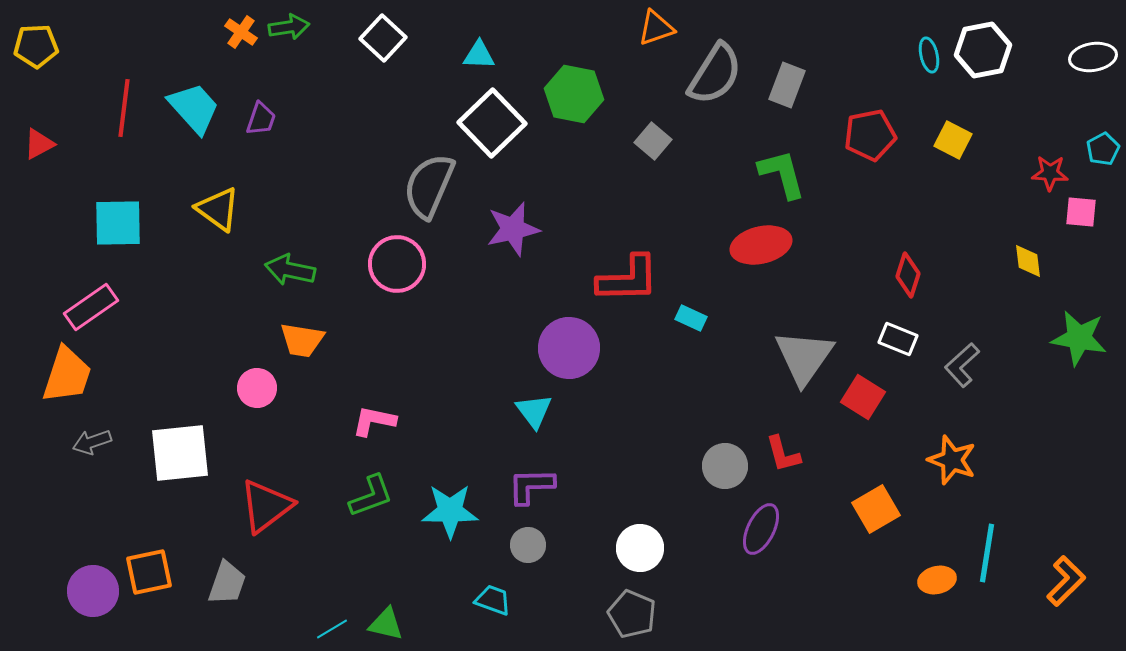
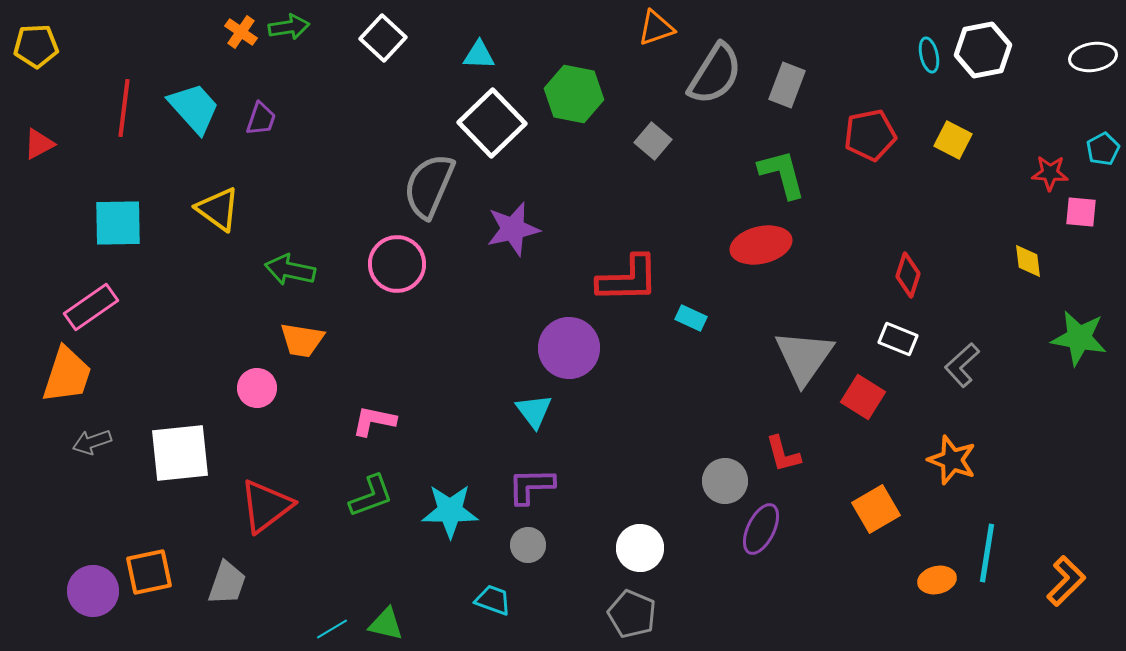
gray circle at (725, 466): moved 15 px down
